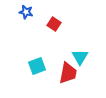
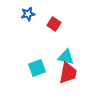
blue star: moved 2 px right, 2 px down; rotated 24 degrees counterclockwise
cyan triangle: moved 14 px left; rotated 48 degrees counterclockwise
cyan square: moved 2 px down
